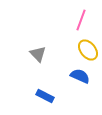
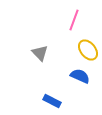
pink line: moved 7 px left
gray triangle: moved 2 px right, 1 px up
blue rectangle: moved 7 px right, 5 px down
